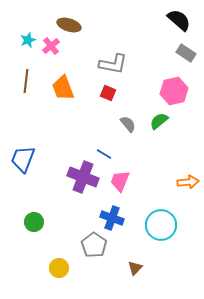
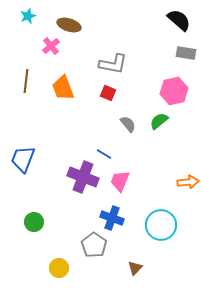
cyan star: moved 24 px up
gray rectangle: rotated 24 degrees counterclockwise
